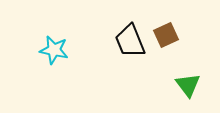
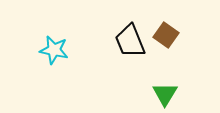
brown square: rotated 30 degrees counterclockwise
green triangle: moved 23 px left, 9 px down; rotated 8 degrees clockwise
